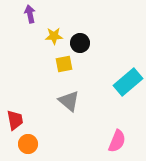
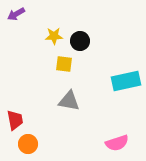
purple arrow: moved 14 px left; rotated 108 degrees counterclockwise
black circle: moved 2 px up
yellow square: rotated 18 degrees clockwise
cyan rectangle: moved 2 px left, 1 px up; rotated 28 degrees clockwise
gray triangle: rotated 30 degrees counterclockwise
pink semicircle: moved 2 px down; rotated 50 degrees clockwise
